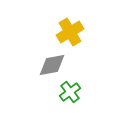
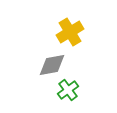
green cross: moved 2 px left, 2 px up
